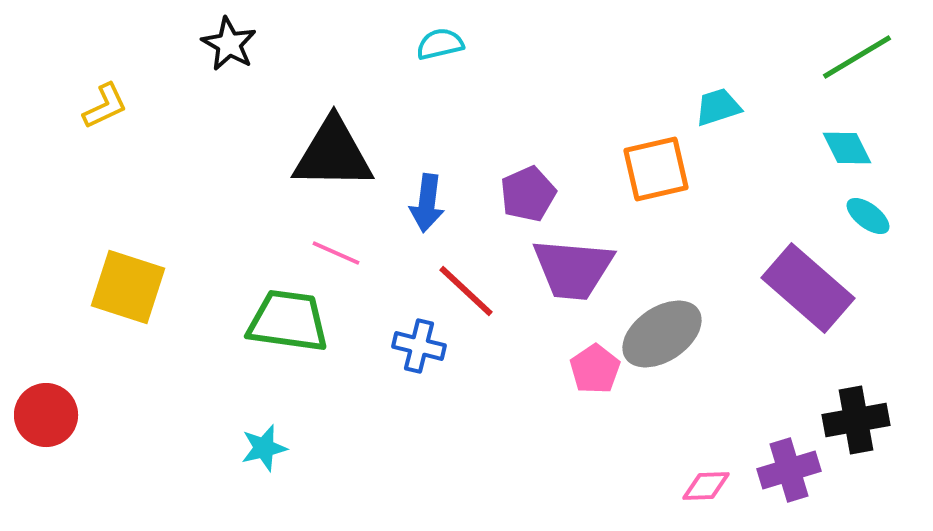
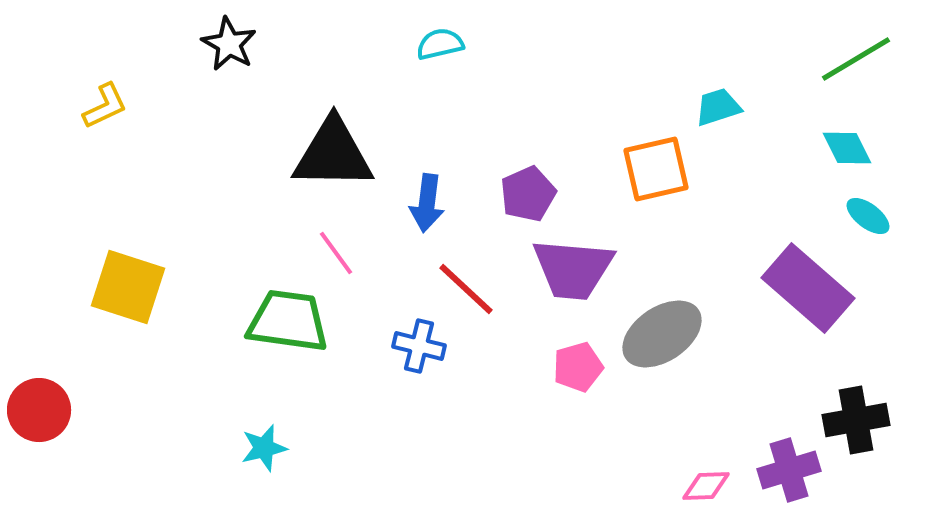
green line: moved 1 px left, 2 px down
pink line: rotated 30 degrees clockwise
red line: moved 2 px up
pink pentagon: moved 17 px left, 2 px up; rotated 18 degrees clockwise
red circle: moved 7 px left, 5 px up
